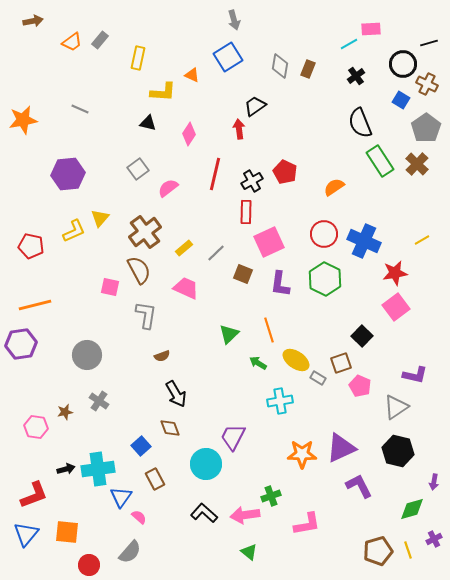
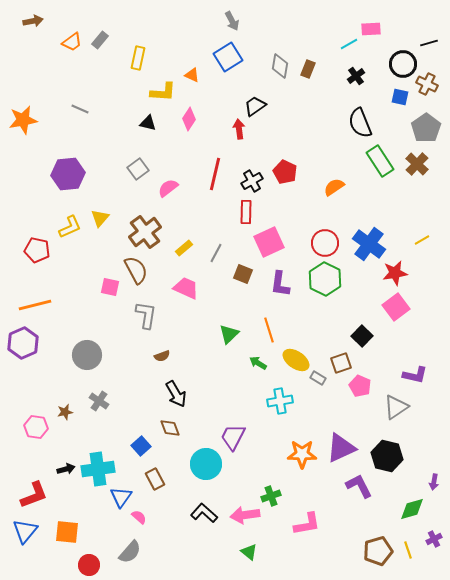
gray arrow at (234, 20): moved 2 px left, 1 px down; rotated 12 degrees counterclockwise
blue square at (401, 100): moved 1 px left, 3 px up; rotated 18 degrees counterclockwise
pink diamond at (189, 134): moved 15 px up
yellow L-shape at (74, 231): moved 4 px left, 4 px up
red circle at (324, 234): moved 1 px right, 9 px down
blue cross at (364, 241): moved 5 px right, 3 px down; rotated 12 degrees clockwise
red pentagon at (31, 246): moved 6 px right, 4 px down
gray line at (216, 253): rotated 18 degrees counterclockwise
brown semicircle at (139, 270): moved 3 px left
purple hexagon at (21, 344): moved 2 px right, 1 px up; rotated 16 degrees counterclockwise
black hexagon at (398, 451): moved 11 px left, 5 px down
blue triangle at (26, 534): moved 1 px left, 3 px up
